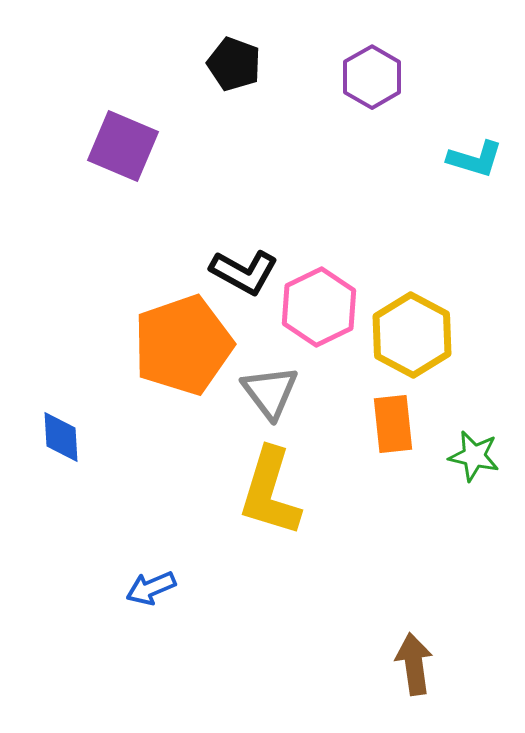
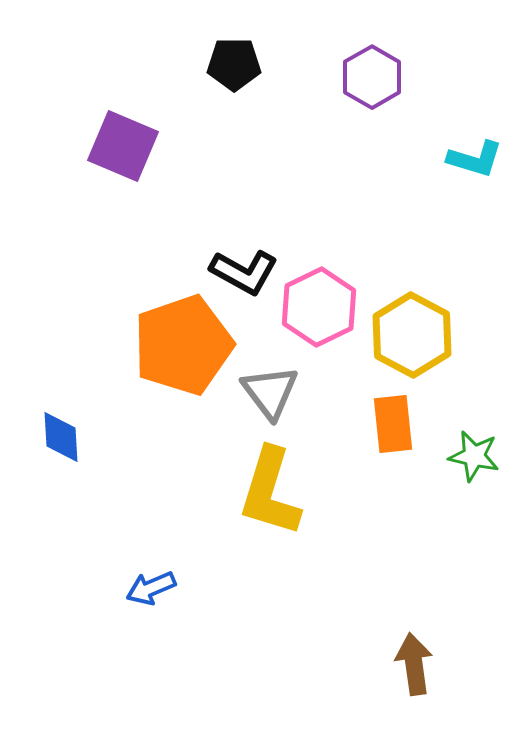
black pentagon: rotated 20 degrees counterclockwise
